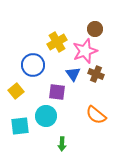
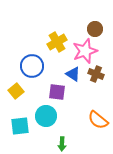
blue circle: moved 1 px left, 1 px down
blue triangle: rotated 21 degrees counterclockwise
orange semicircle: moved 2 px right, 5 px down
